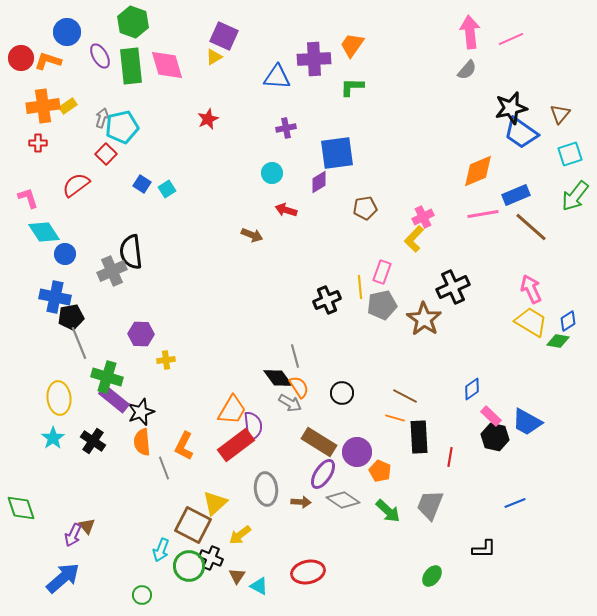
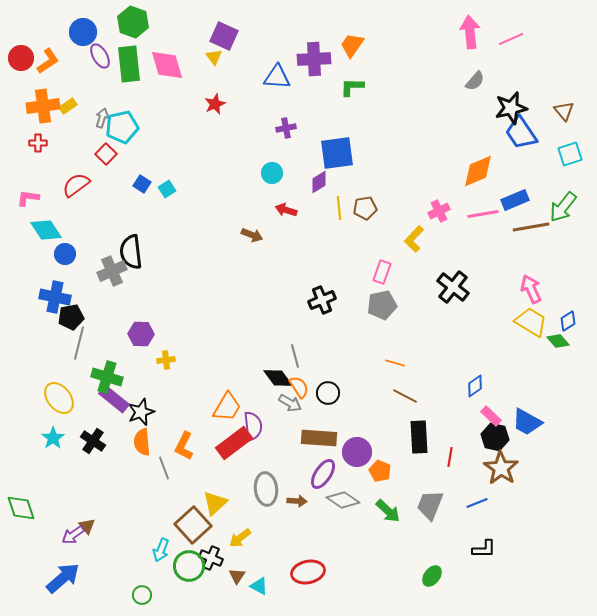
blue circle at (67, 32): moved 16 px right
yellow triangle at (214, 57): rotated 36 degrees counterclockwise
orange L-shape at (48, 61): rotated 128 degrees clockwise
green rectangle at (131, 66): moved 2 px left, 2 px up
gray semicircle at (467, 70): moved 8 px right, 11 px down
brown triangle at (560, 114): moved 4 px right, 3 px up; rotated 20 degrees counterclockwise
red star at (208, 119): moved 7 px right, 15 px up
blue trapezoid at (521, 133): rotated 21 degrees clockwise
blue rectangle at (516, 195): moved 1 px left, 5 px down
green arrow at (575, 196): moved 12 px left, 11 px down
pink L-shape at (28, 198): rotated 65 degrees counterclockwise
pink cross at (423, 217): moved 16 px right, 6 px up
brown line at (531, 227): rotated 51 degrees counterclockwise
cyan diamond at (44, 232): moved 2 px right, 2 px up
yellow line at (360, 287): moved 21 px left, 79 px up
black cross at (453, 287): rotated 28 degrees counterclockwise
black cross at (327, 300): moved 5 px left
brown star at (424, 319): moved 77 px right, 149 px down
green diamond at (558, 341): rotated 40 degrees clockwise
gray line at (79, 343): rotated 36 degrees clockwise
blue diamond at (472, 389): moved 3 px right, 3 px up
black circle at (342, 393): moved 14 px left
yellow ellipse at (59, 398): rotated 32 degrees counterclockwise
orange trapezoid at (232, 410): moved 5 px left, 3 px up
orange line at (395, 418): moved 55 px up
brown rectangle at (319, 442): moved 4 px up; rotated 28 degrees counterclockwise
red rectangle at (236, 445): moved 2 px left, 2 px up
brown arrow at (301, 502): moved 4 px left, 1 px up
blue line at (515, 503): moved 38 px left
brown square at (193, 525): rotated 21 degrees clockwise
purple arrow at (73, 535): rotated 30 degrees clockwise
yellow arrow at (240, 535): moved 3 px down
